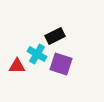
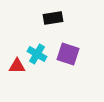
black rectangle: moved 2 px left, 18 px up; rotated 18 degrees clockwise
purple square: moved 7 px right, 10 px up
